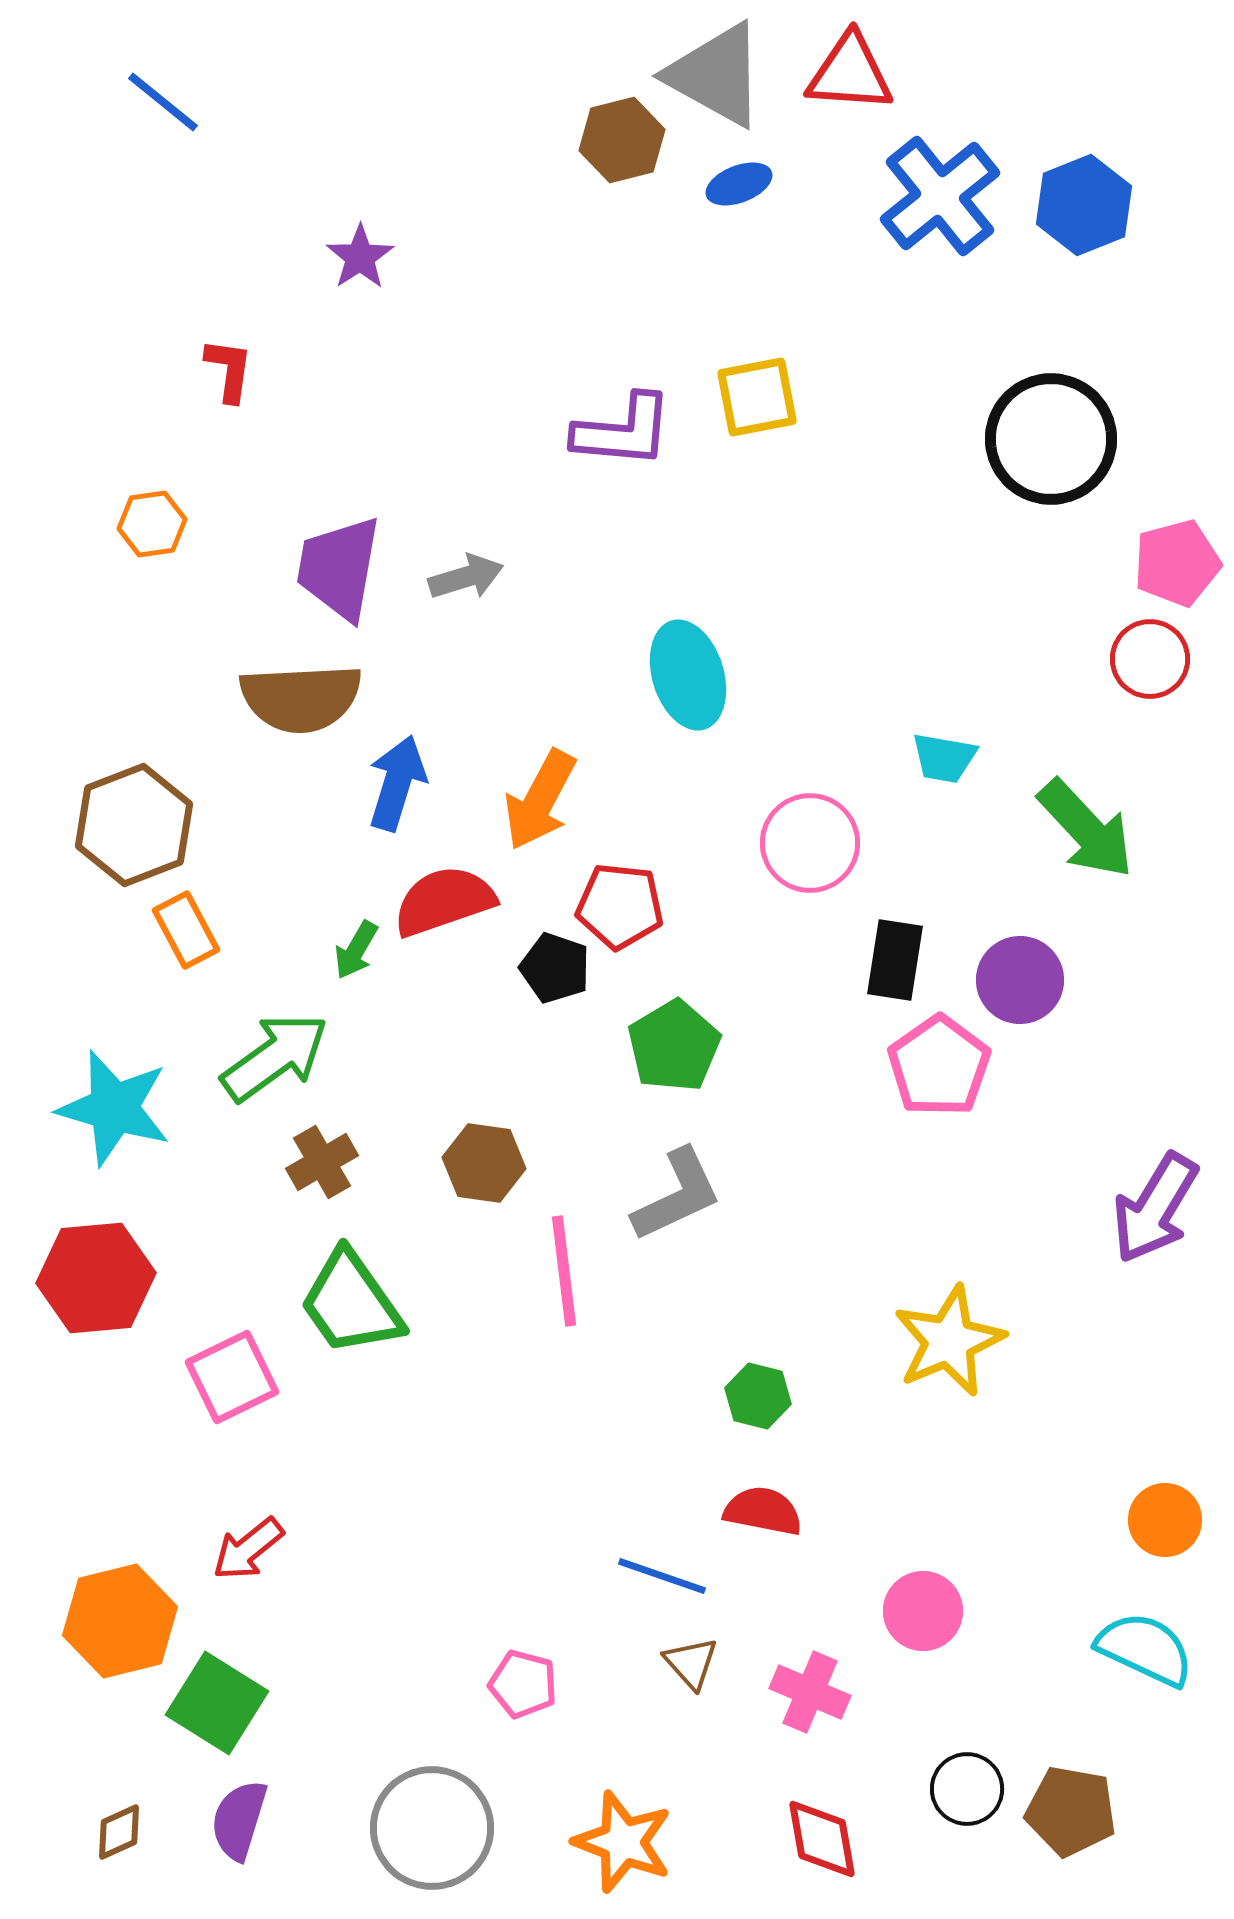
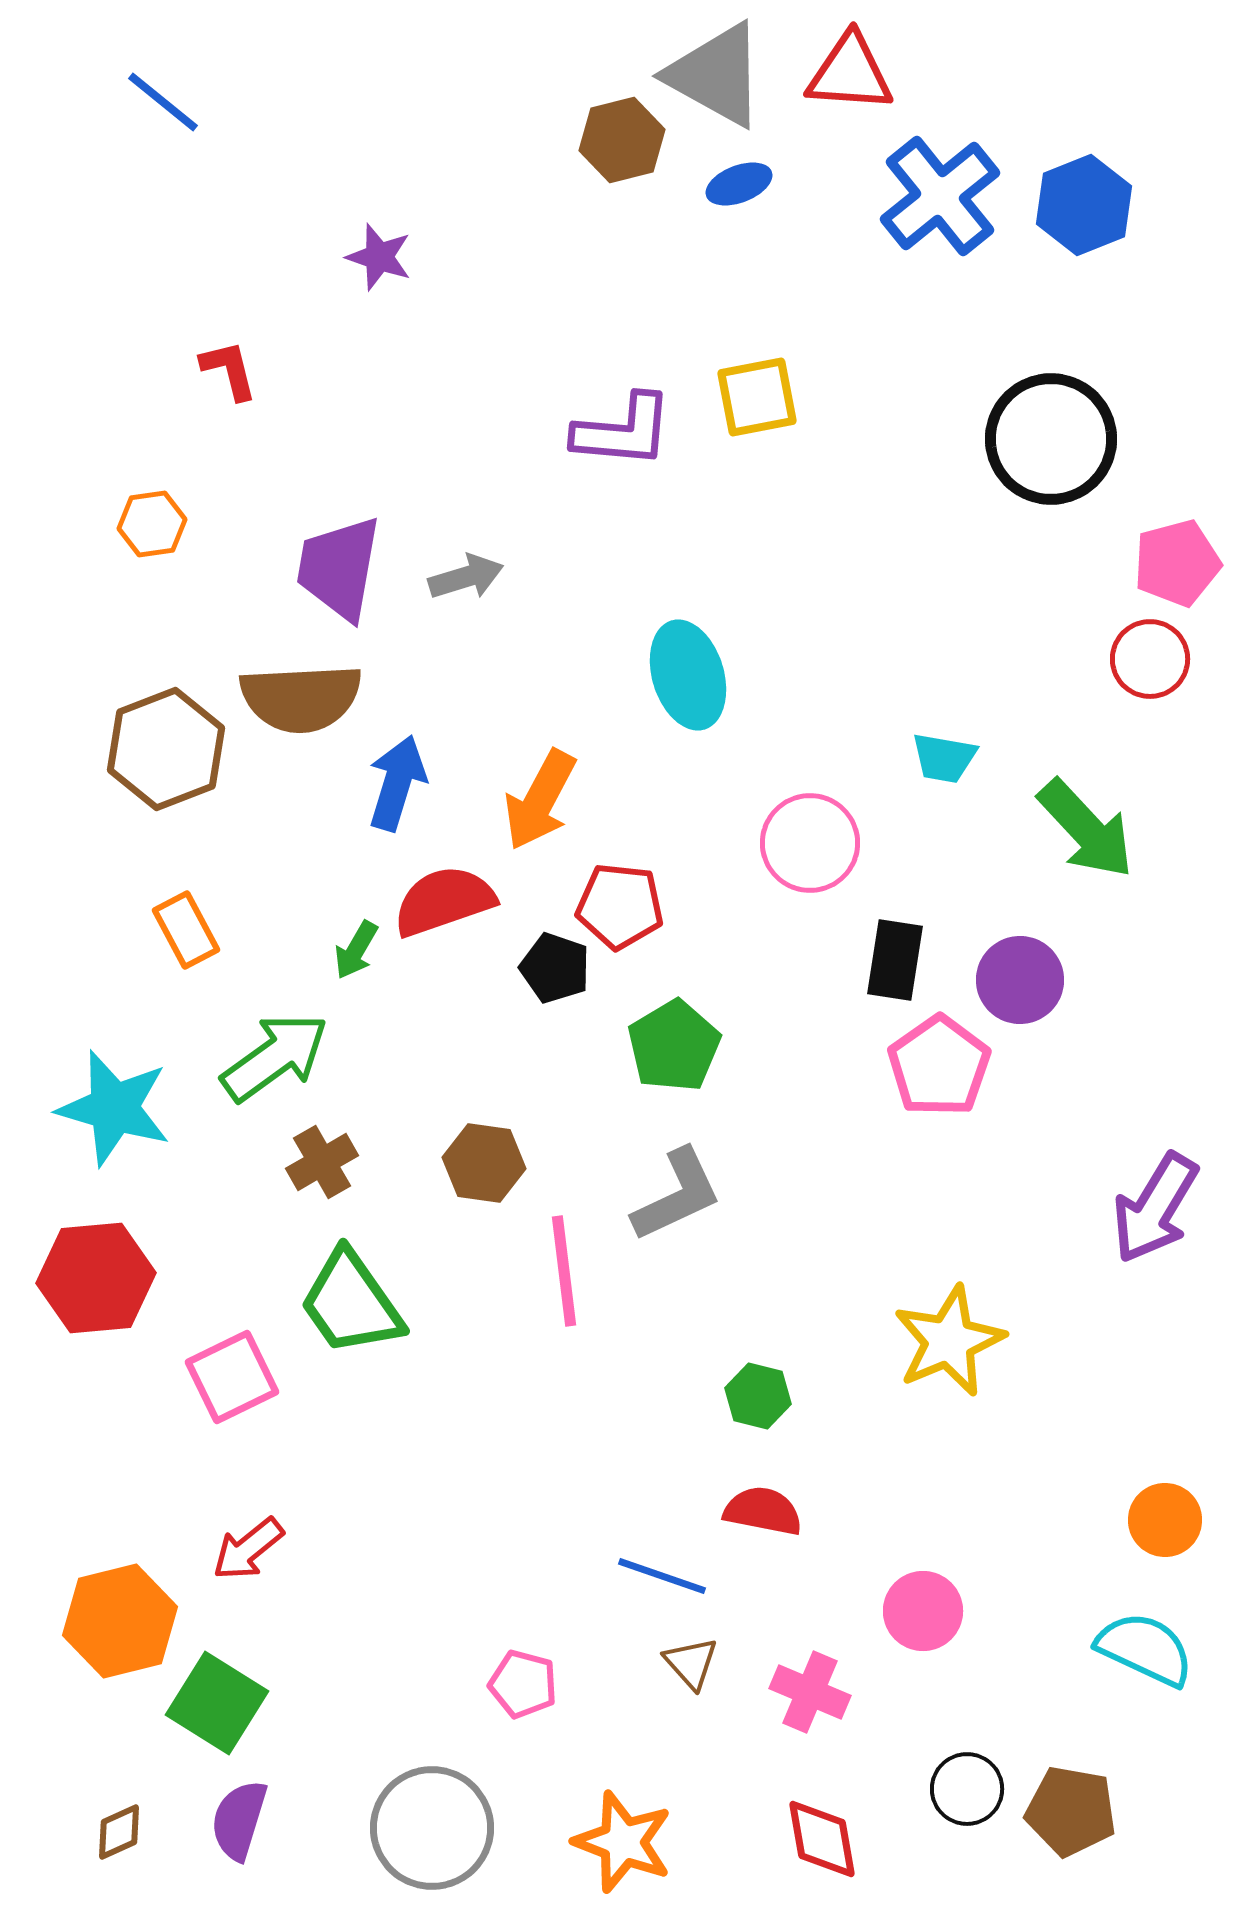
purple star at (360, 257): moved 19 px right; rotated 20 degrees counterclockwise
red L-shape at (229, 370): rotated 22 degrees counterclockwise
brown hexagon at (134, 825): moved 32 px right, 76 px up
